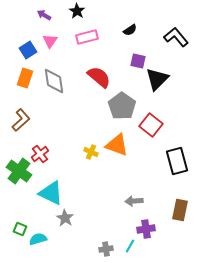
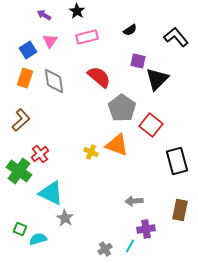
gray pentagon: moved 2 px down
gray cross: moved 1 px left; rotated 24 degrees counterclockwise
